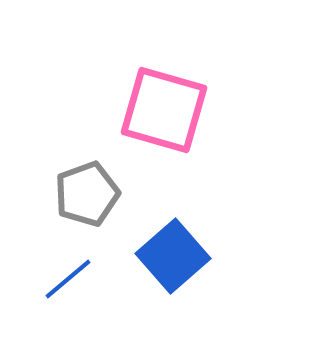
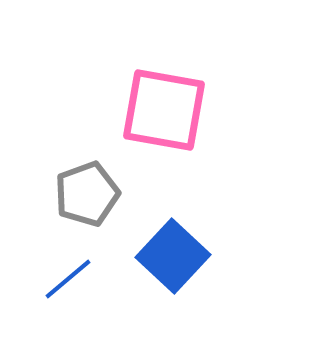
pink square: rotated 6 degrees counterclockwise
blue square: rotated 6 degrees counterclockwise
